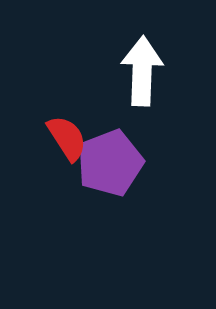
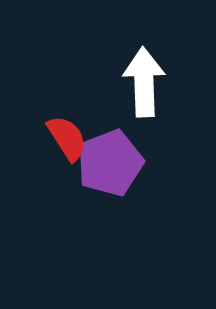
white arrow: moved 2 px right, 11 px down; rotated 4 degrees counterclockwise
